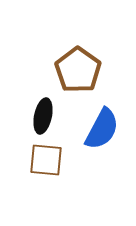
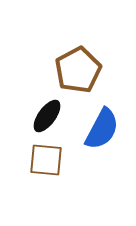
brown pentagon: rotated 9 degrees clockwise
black ellipse: moved 4 px right; rotated 24 degrees clockwise
